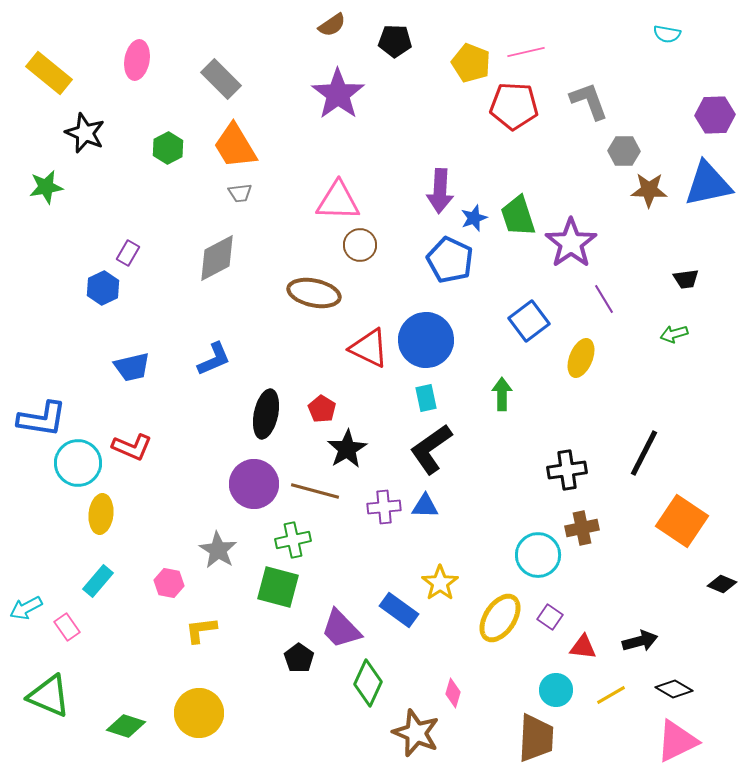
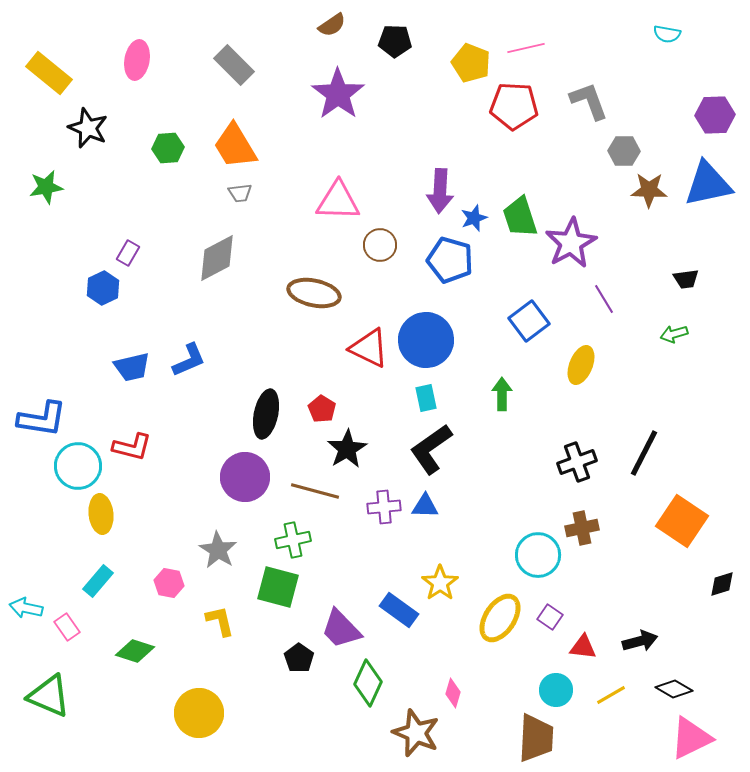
pink line at (526, 52): moved 4 px up
gray rectangle at (221, 79): moved 13 px right, 14 px up
black star at (85, 133): moved 3 px right, 5 px up
green hexagon at (168, 148): rotated 24 degrees clockwise
green trapezoid at (518, 216): moved 2 px right, 1 px down
purple star at (571, 243): rotated 6 degrees clockwise
brown circle at (360, 245): moved 20 px right
blue pentagon at (450, 260): rotated 9 degrees counterclockwise
yellow ellipse at (581, 358): moved 7 px down
blue L-shape at (214, 359): moved 25 px left, 1 px down
red L-shape at (132, 447): rotated 9 degrees counterclockwise
cyan circle at (78, 463): moved 3 px down
black cross at (567, 470): moved 10 px right, 8 px up; rotated 12 degrees counterclockwise
purple circle at (254, 484): moved 9 px left, 7 px up
yellow ellipse at (101, 514): rotated 12 degrees counterclockwise
black diamond at (722, 584): rotated 40 degrees counterclockwise
cyan arrow at (26, 608): rotated 40 degrees clockwise
yellow L-shape at (201, 630): moved 19 px right, 9 px up; rotated 84 degrees clockwise
green diamond at (126, 726): moved 9 px right, 75 px up
pink triangle at (677, 741): moved 14 px right, 3 px up
